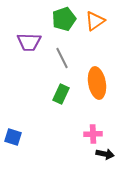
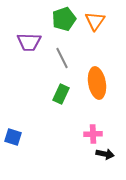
orange triangle: rotated 20 degrees counterclockwise
